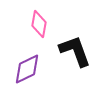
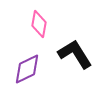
black L-shape: moved 3 px down; rotated 12 degrees counterclockwise
